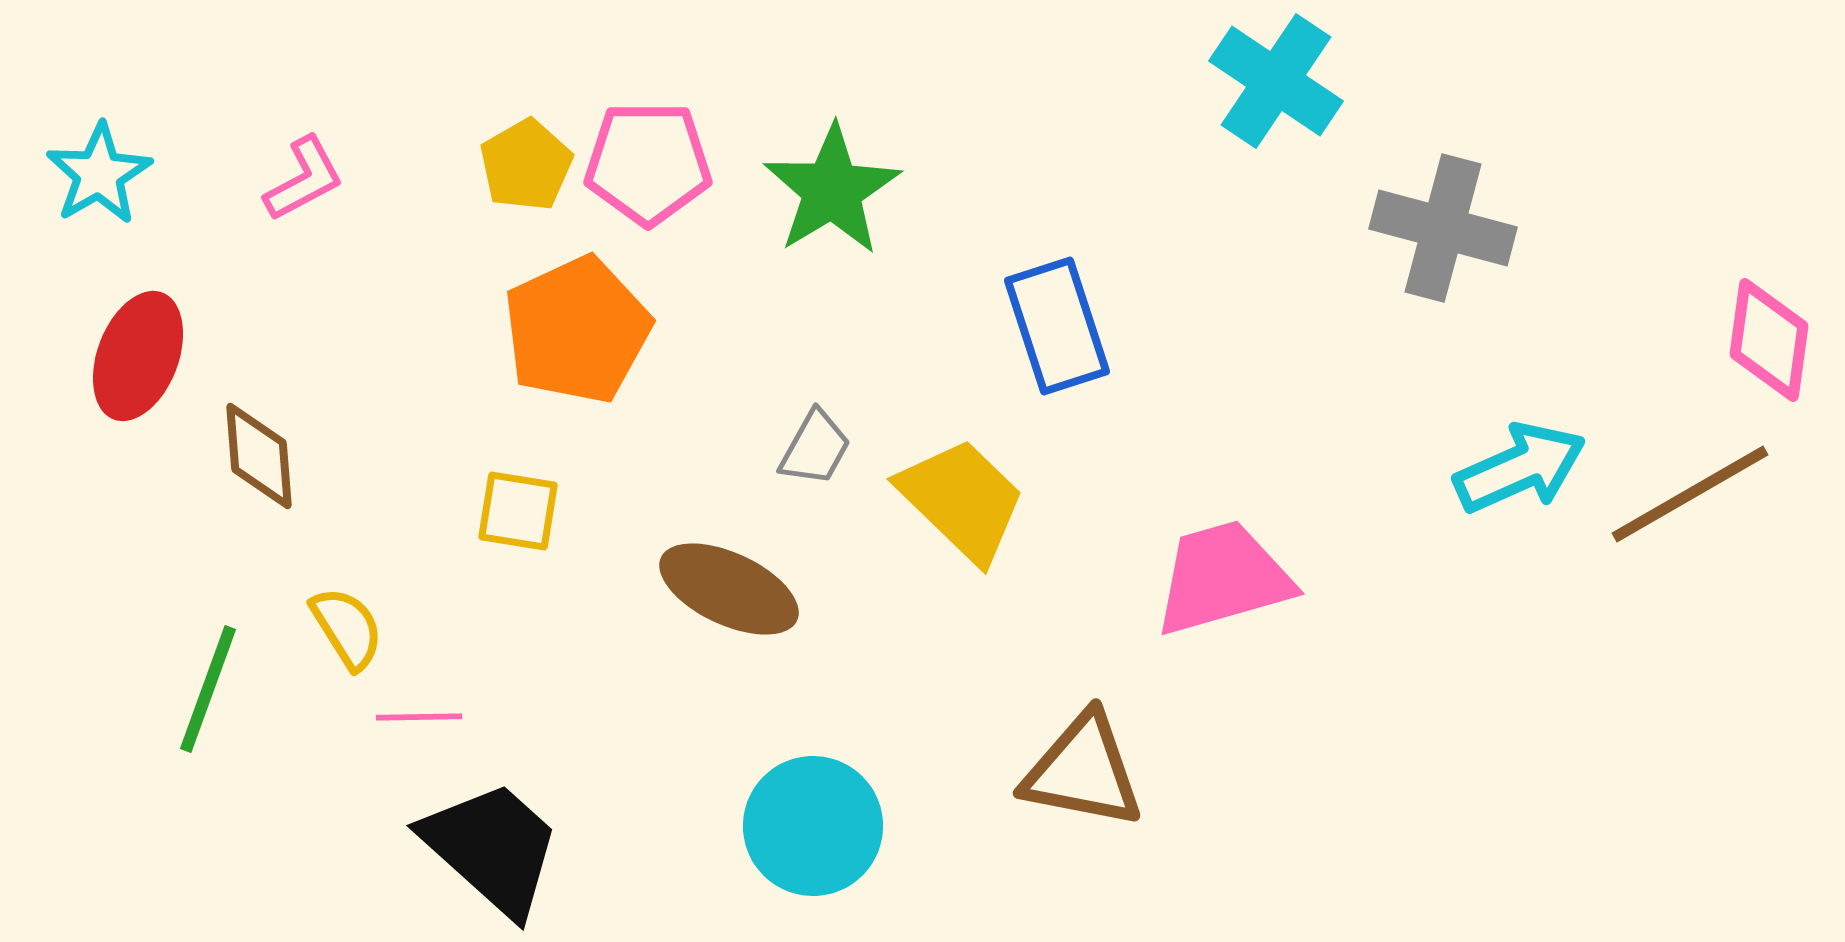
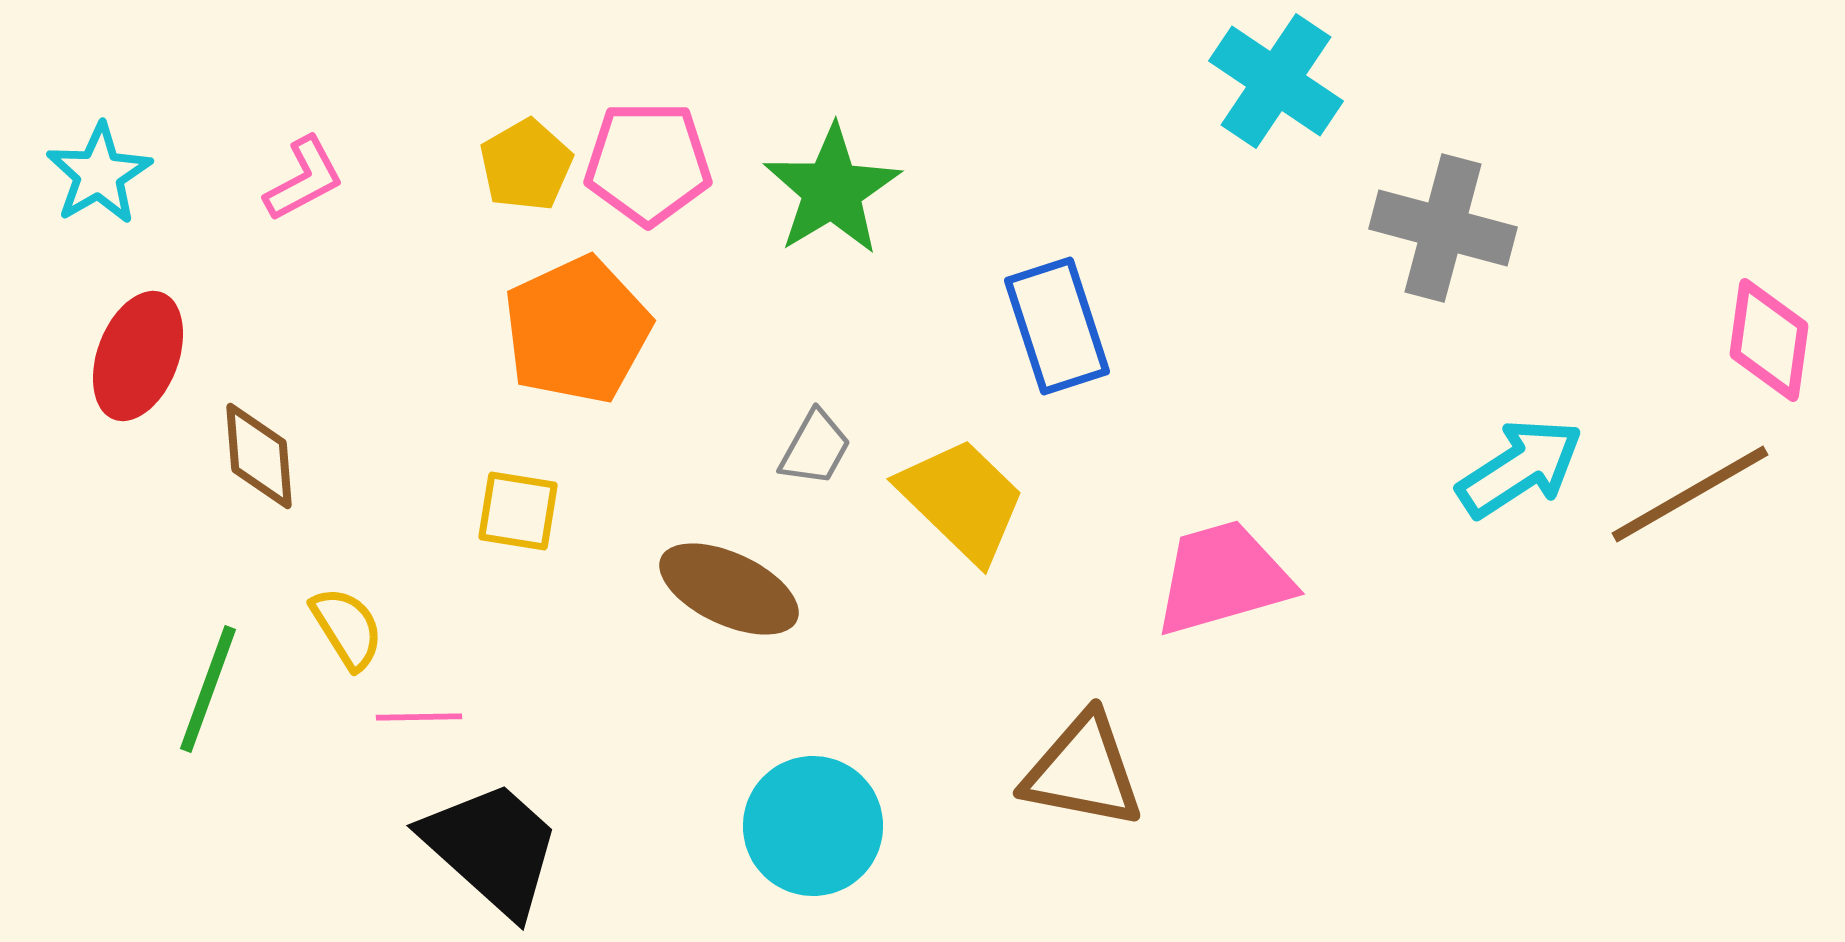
cyan arrow: rotated 9 degrees counterclockwise
